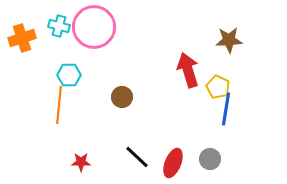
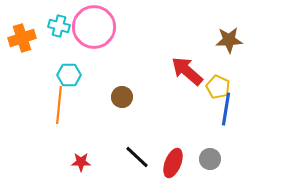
red arrow: moved 1 px left, 1 px down; rotated 32 degrees counterclockwise
